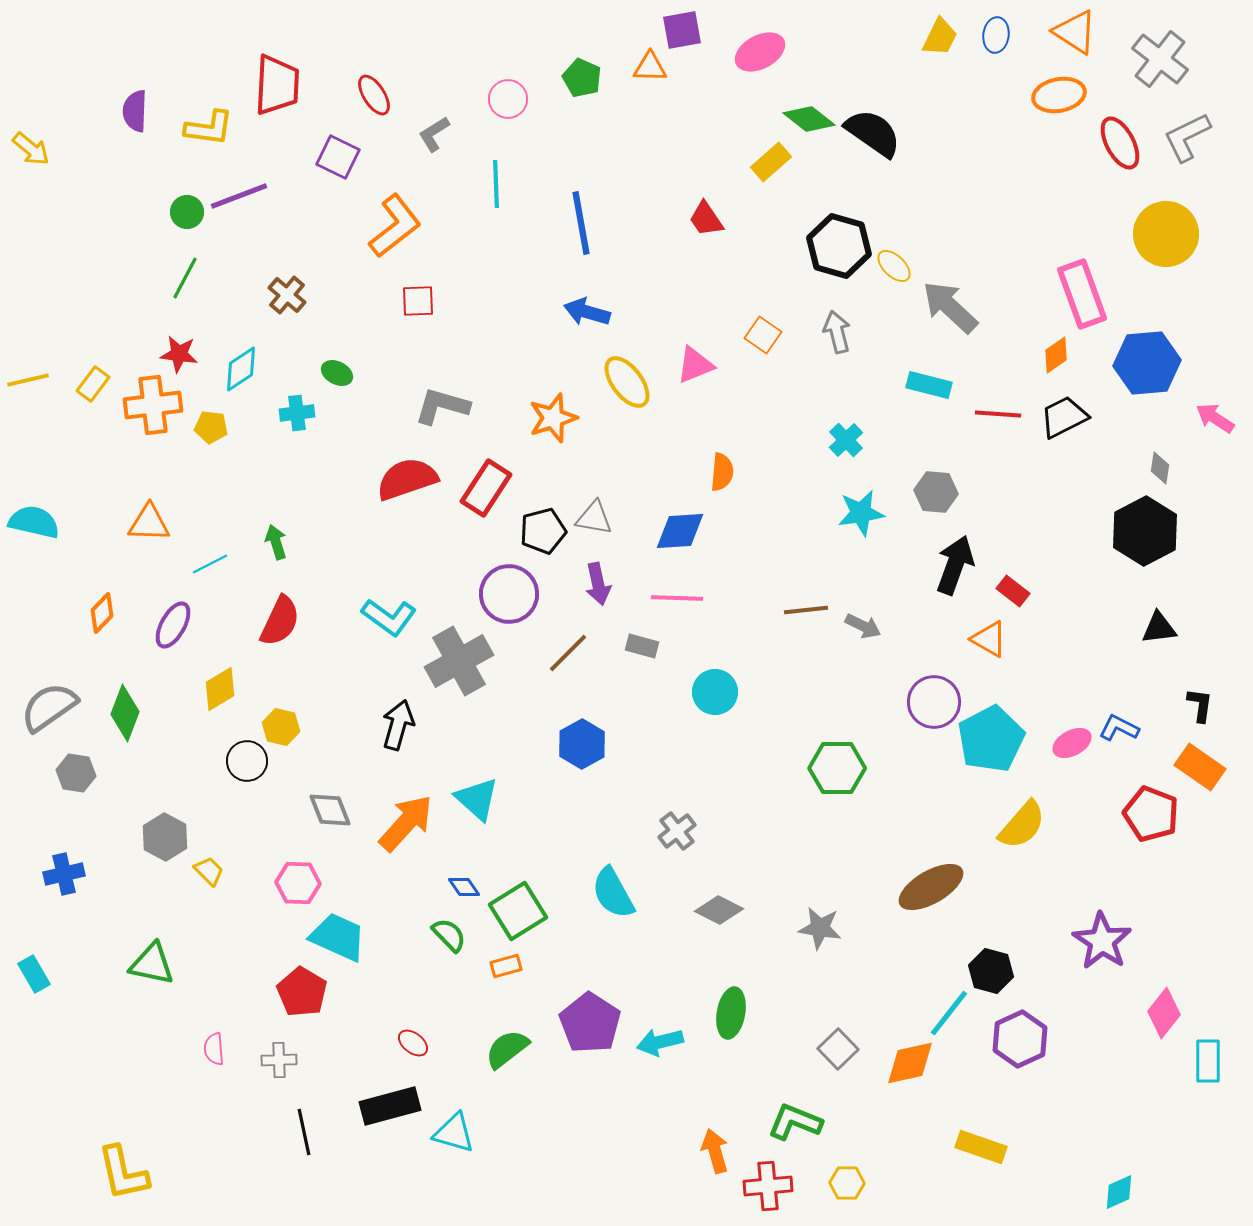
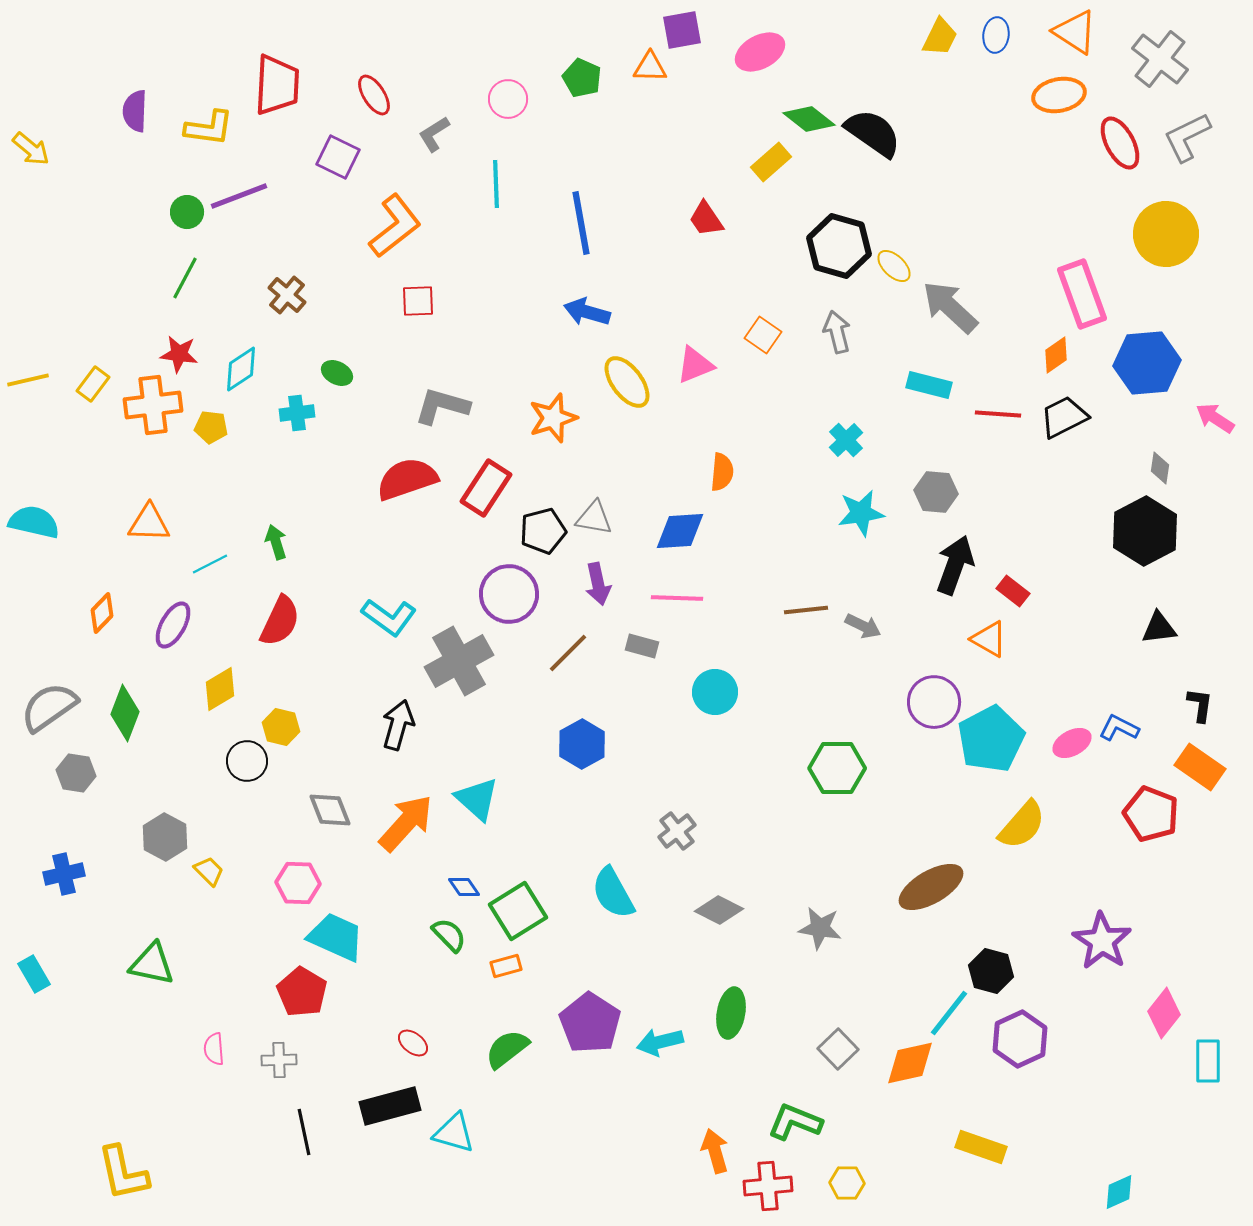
cyan trapezoid at (338, 937): moved 2 px left
